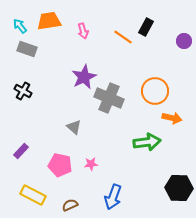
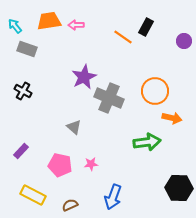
cyan arrow: moved 5 px left
pink arrow: moved 7 px left, 6 px up; rotated 105 degrees clockwise
